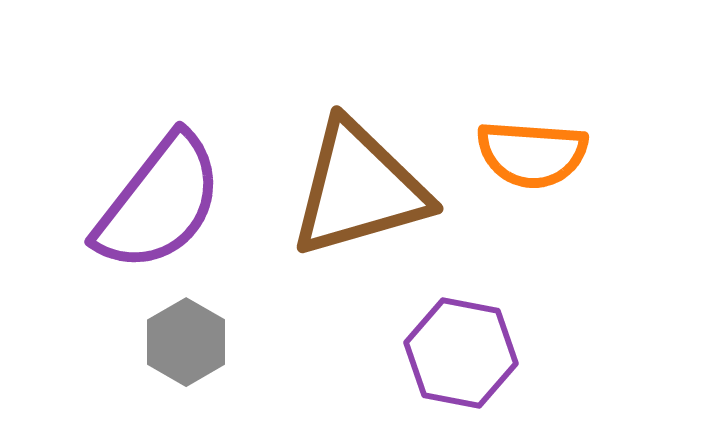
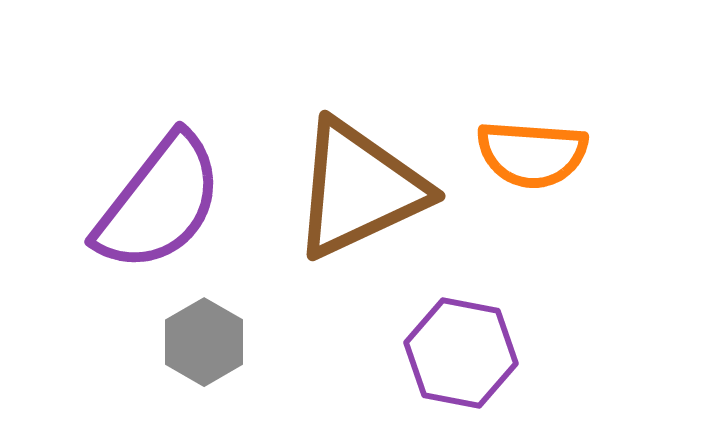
brown triangle: rotated 9 degrees counterclockwise
gray hexagon: moved 18 px right
